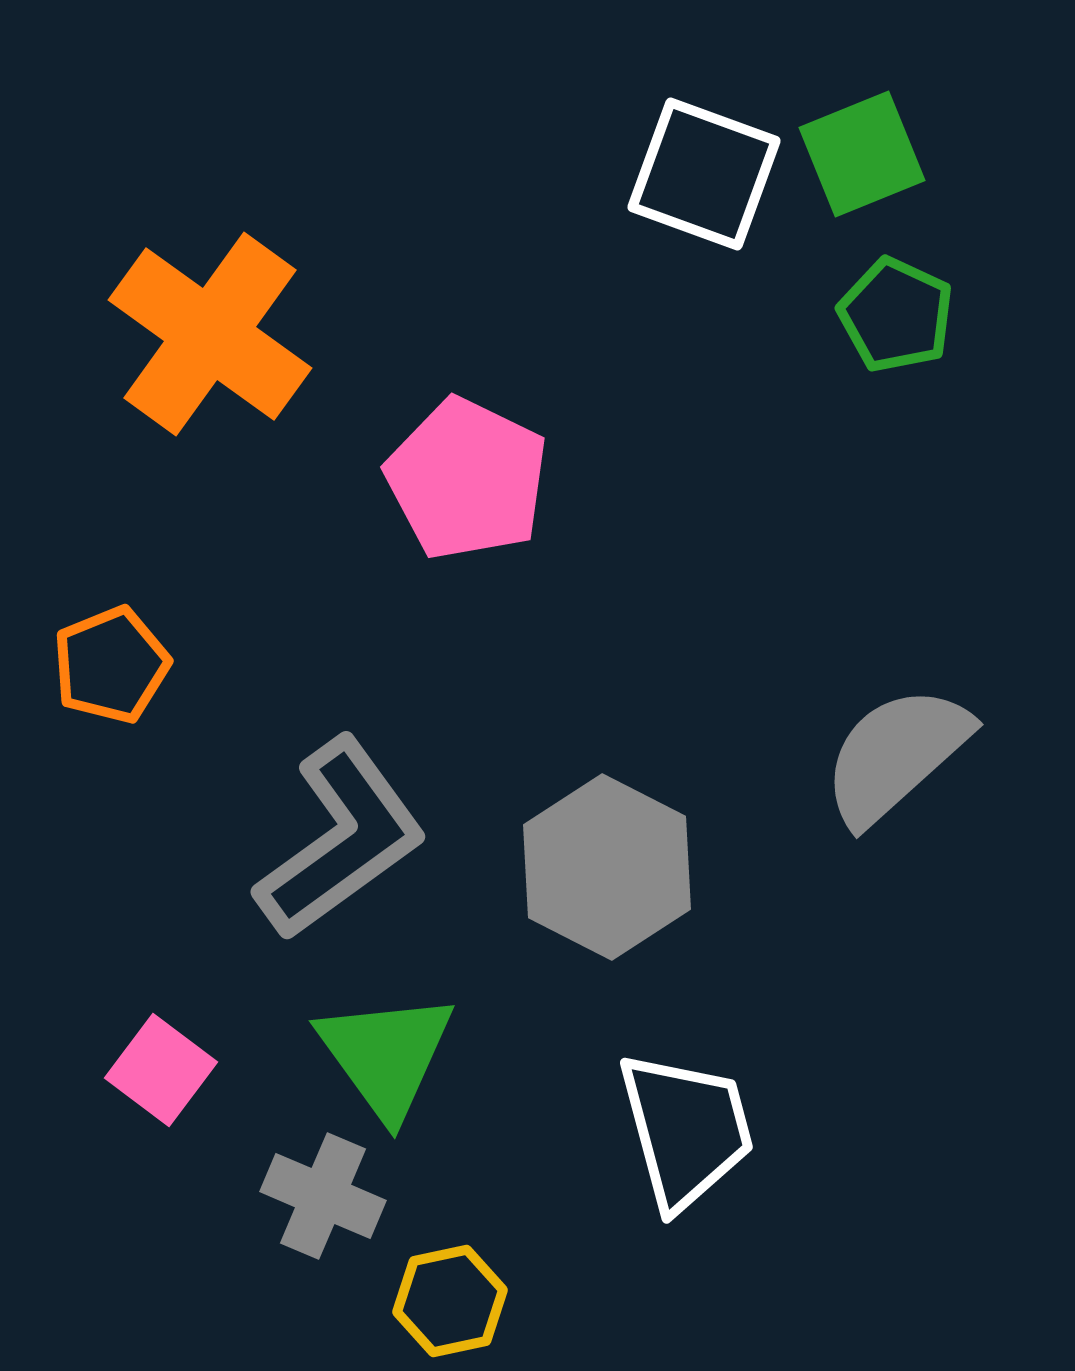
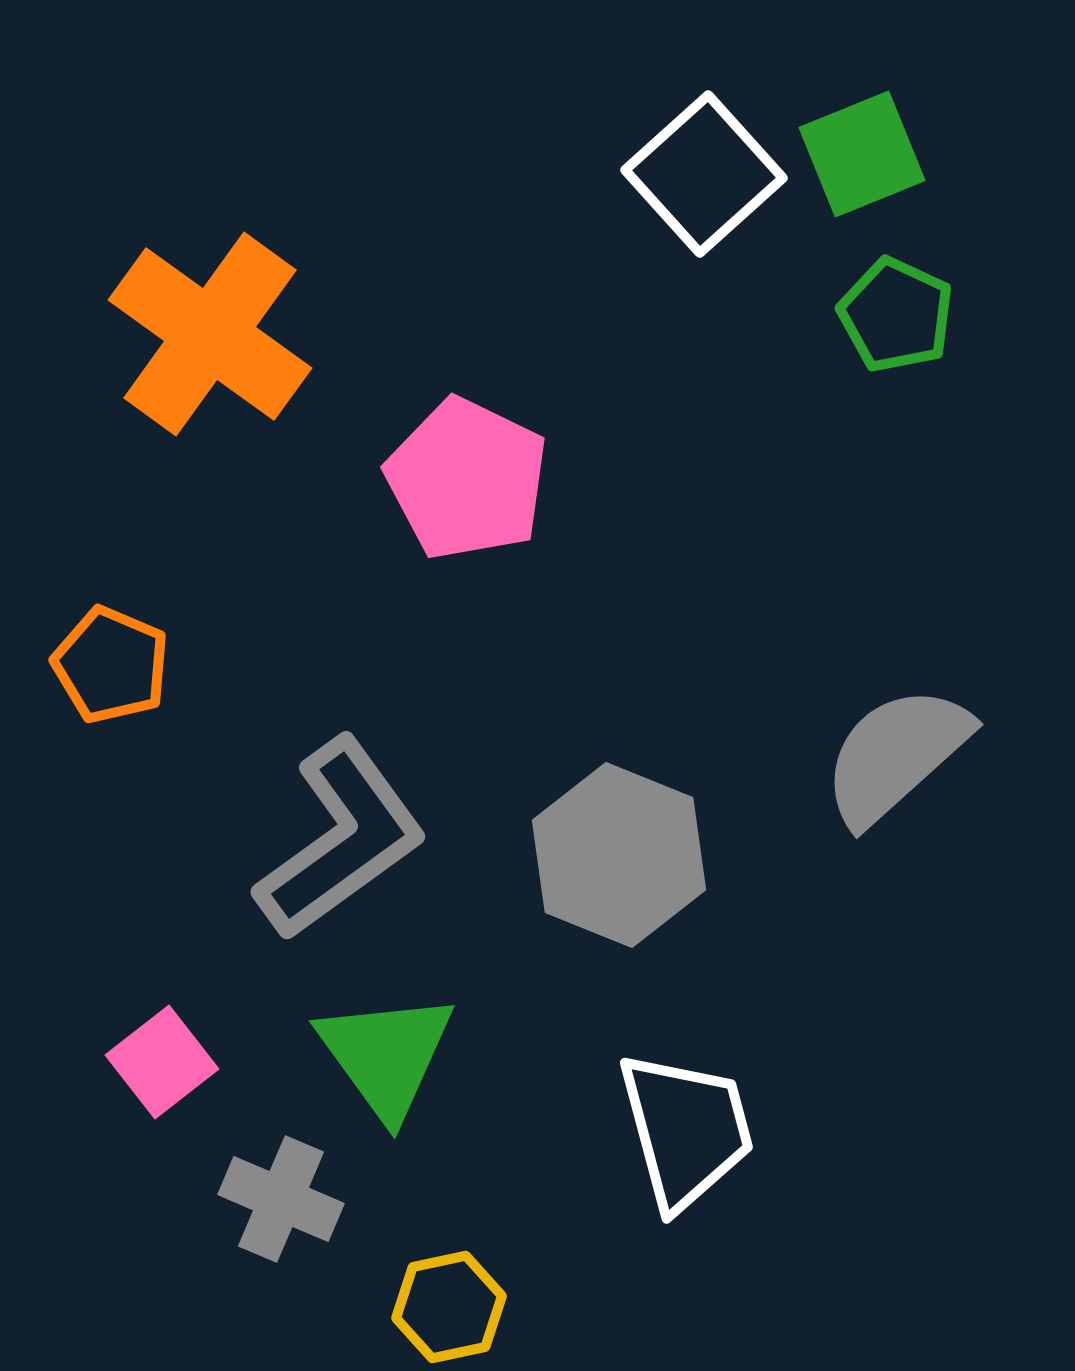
white square: rotated 28 degrees clockwise
orange pentagon: rotated 27 degrees counterclockwise
gray hexagon: moved 12 px right, 12 px up; rotated 5 degrees counterclockwise
pink square: moved 1 px right, 8 px up; rotated 15 degrees clockwise
gray cross: moved 42 px left, 3 px down
yellow hexagon: moved 1 px left, 6 px down
